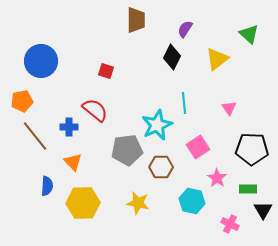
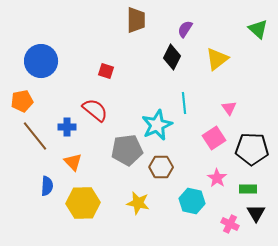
green triangle: moved 9 px right, 5 px up
blue cross: moved 2 px left
pink square: moved 16 px right, 9 px up
black triangle: moved 7 px left, 3 px down
